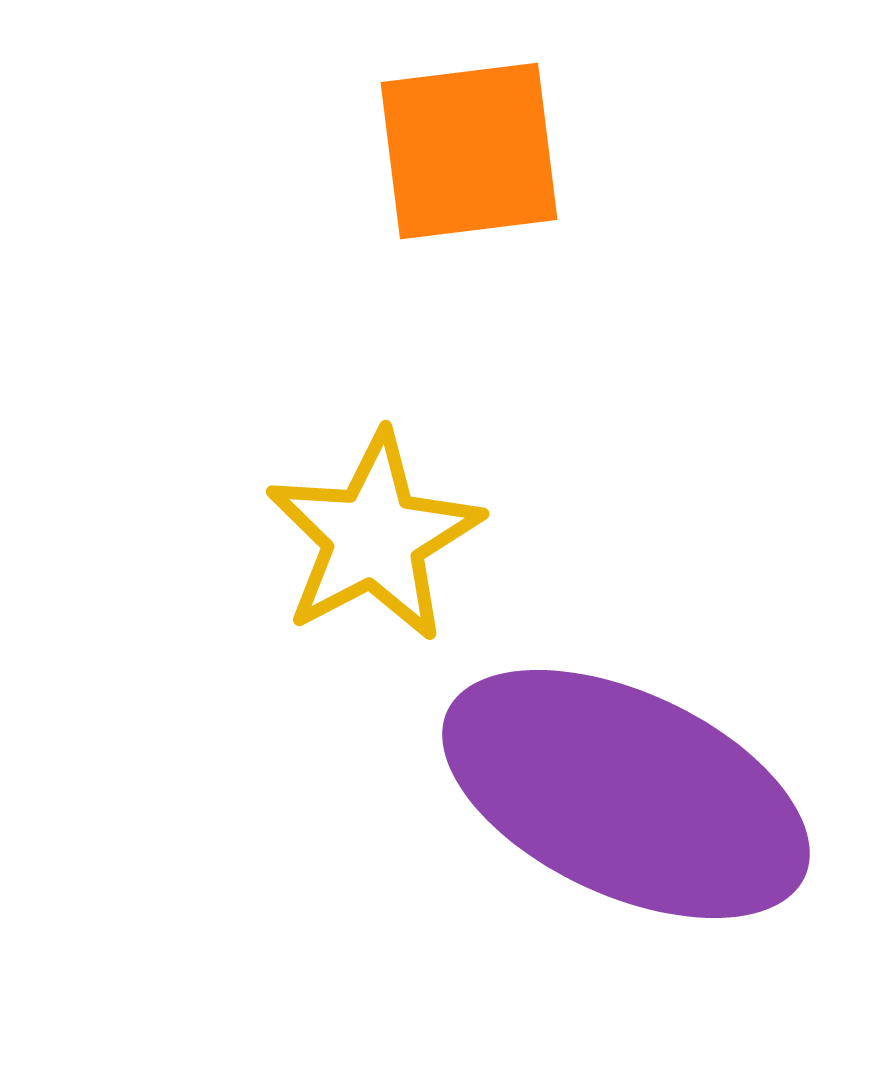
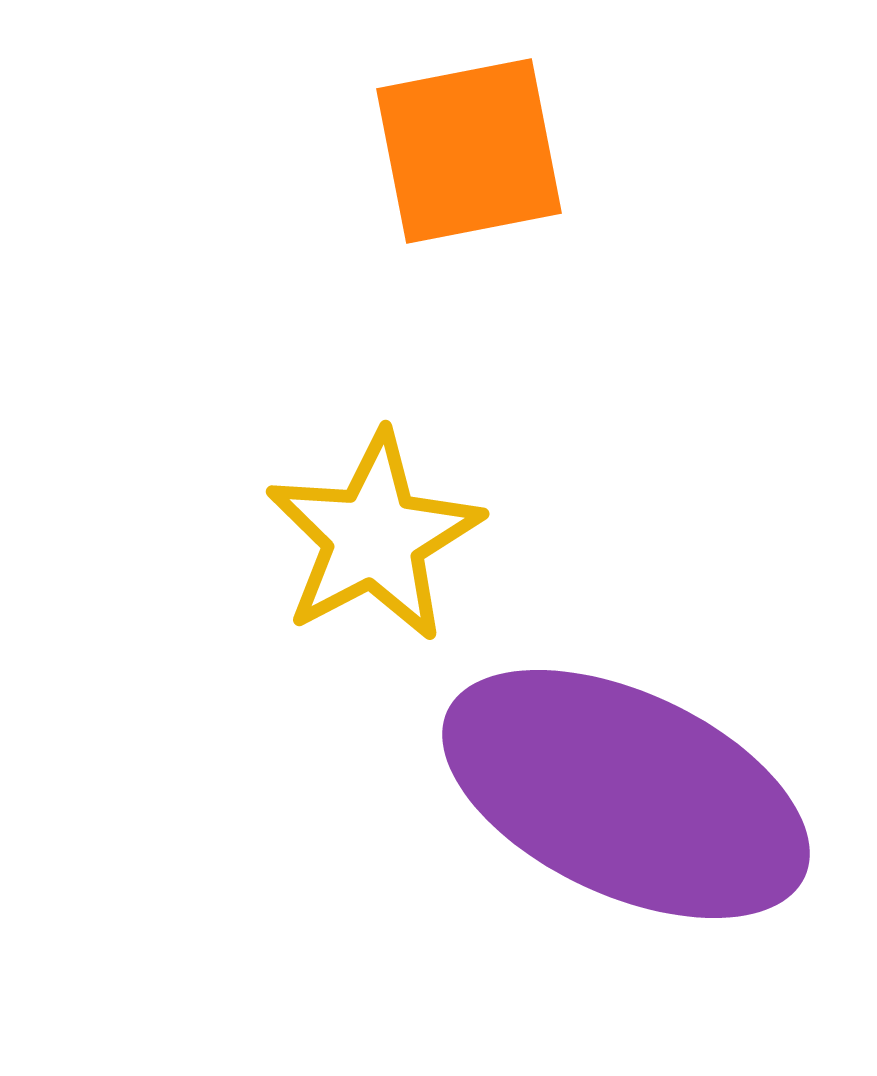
orange square: rotated 4 degrees counterclockwise
